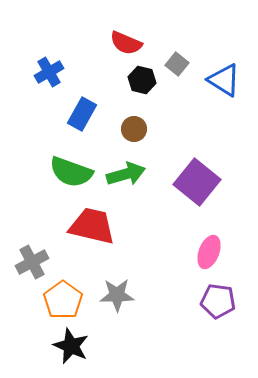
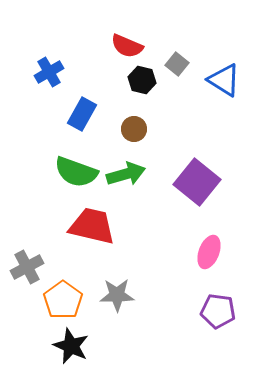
red semicircle: moved 1 px right, 3 px down
green semicircle: moved 5 px right
gray cross: moved 5 px left, 5 px down
purple pentagon: moved 10 px down
